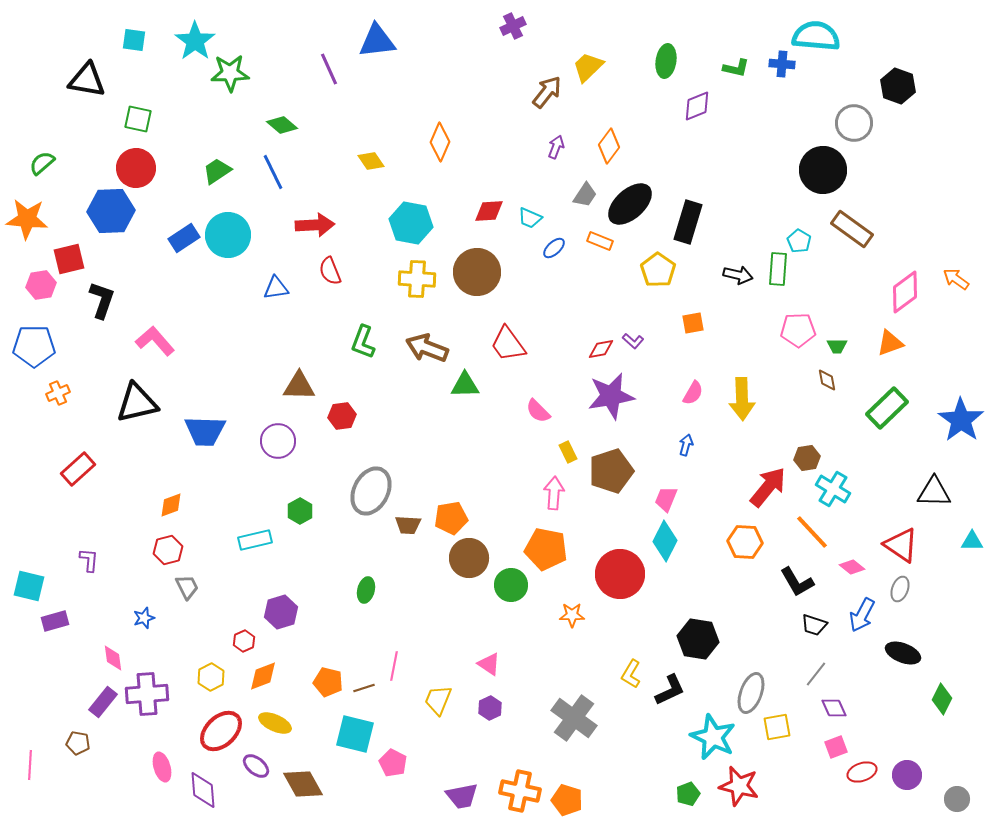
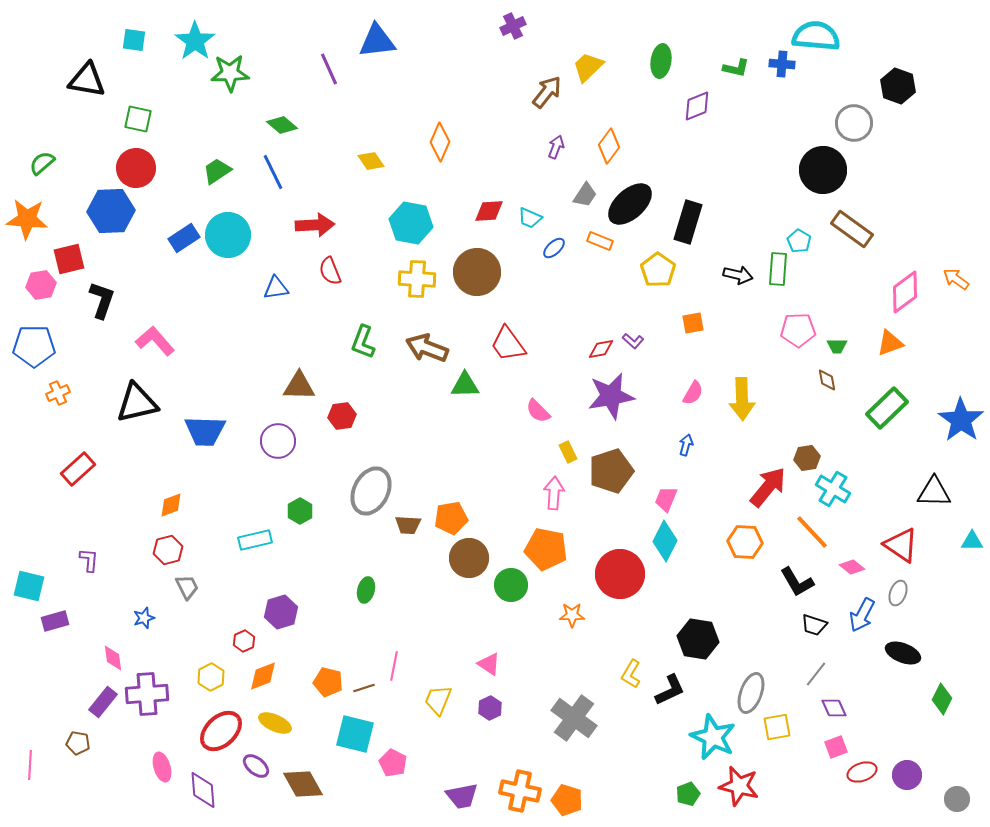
green ellipse at (666, 61): moved 5 px left
gray ellipse at (900, 589): moved 2 px left, 4 px down
